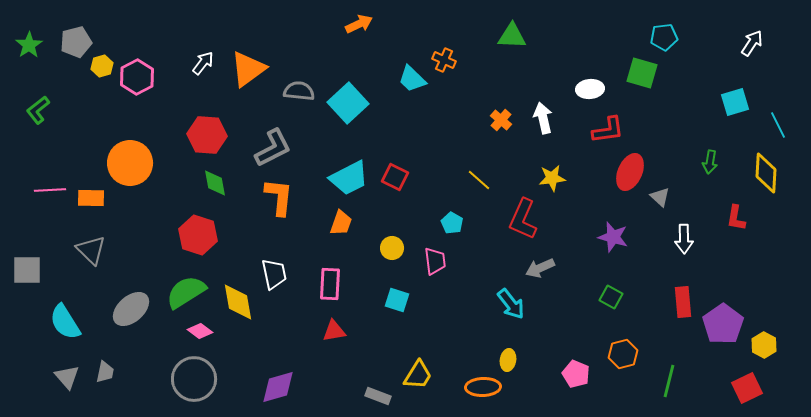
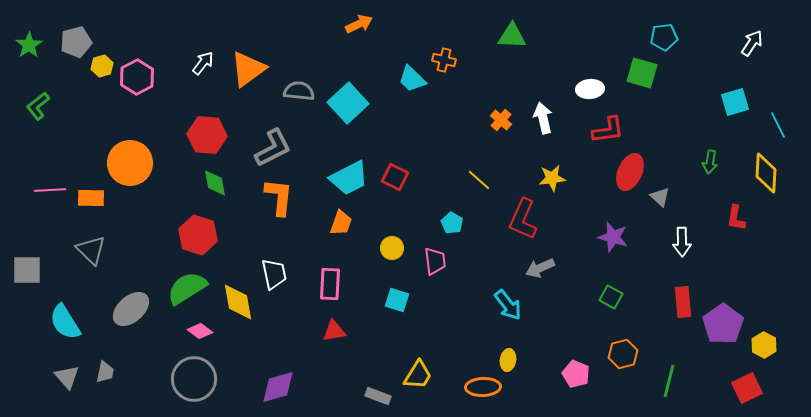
orange cross at (444, 60): rotated 10 degrees counterclockwise
green L-shape at (38, 110): moved 4 px up
white arrow at (684, 239): moved 2 px left, 3 px down
green semicircle at (186, 292): moved 1 px right, 4 px up
cyan arrow at (511, 304): moved 3 px left, 1 px down
